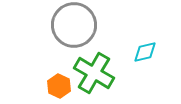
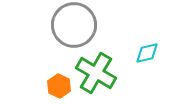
cyan diamond: moved 2 px right, 1 px down
green cross: moved 2 px right
